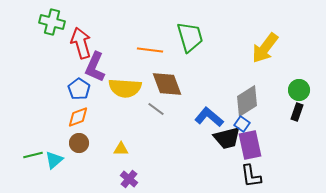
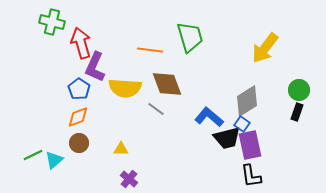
green line: rotated 12 degrees counterclockwise
